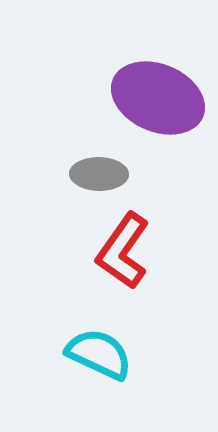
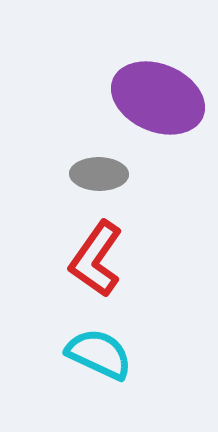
red L-shape: moved 27 px left, 8 px down
